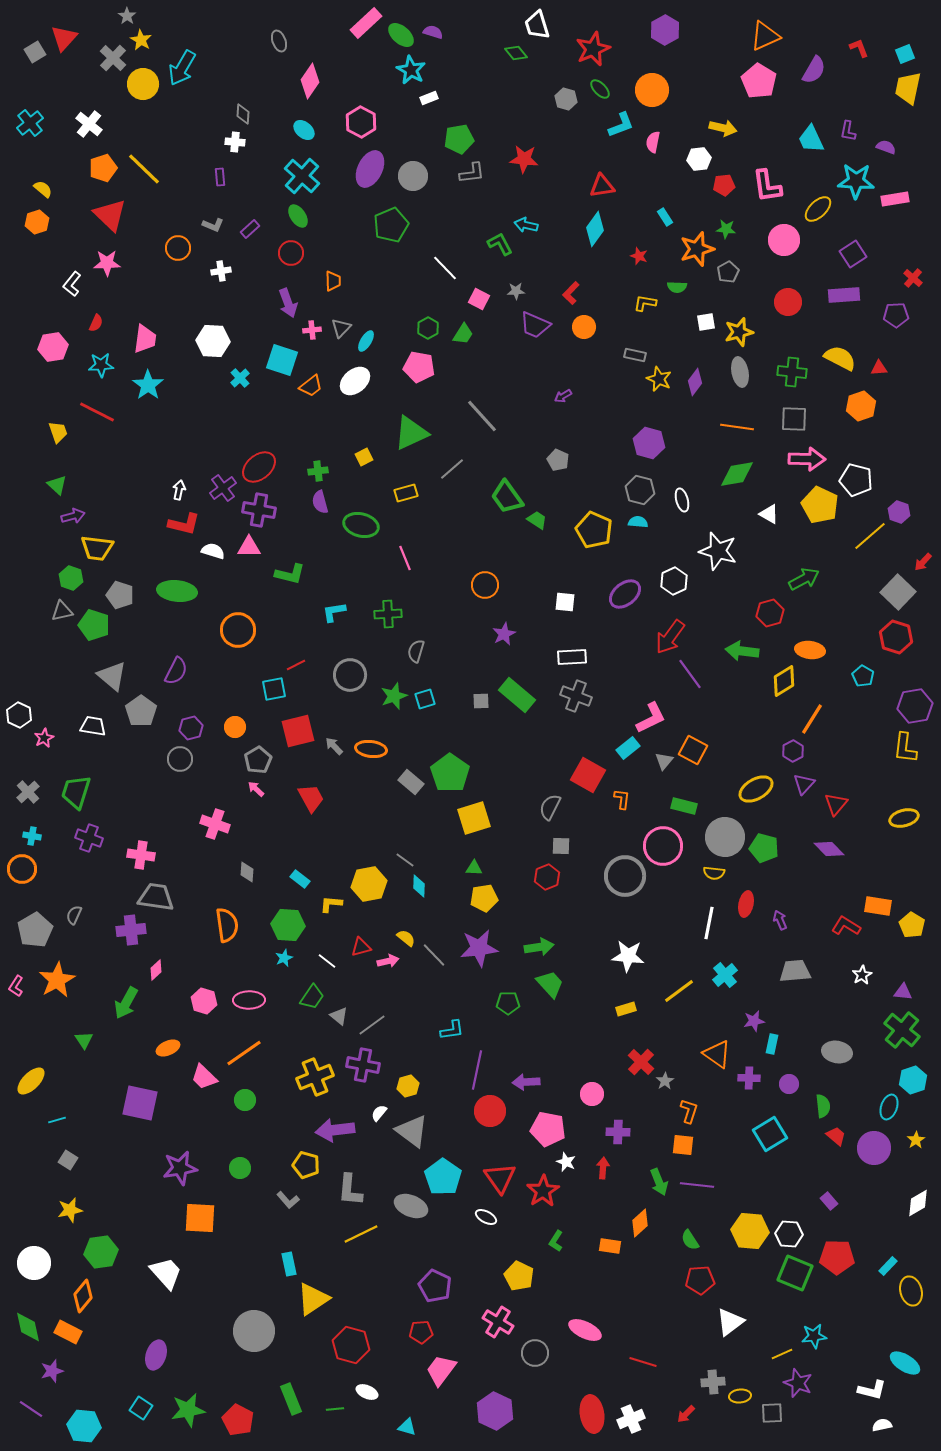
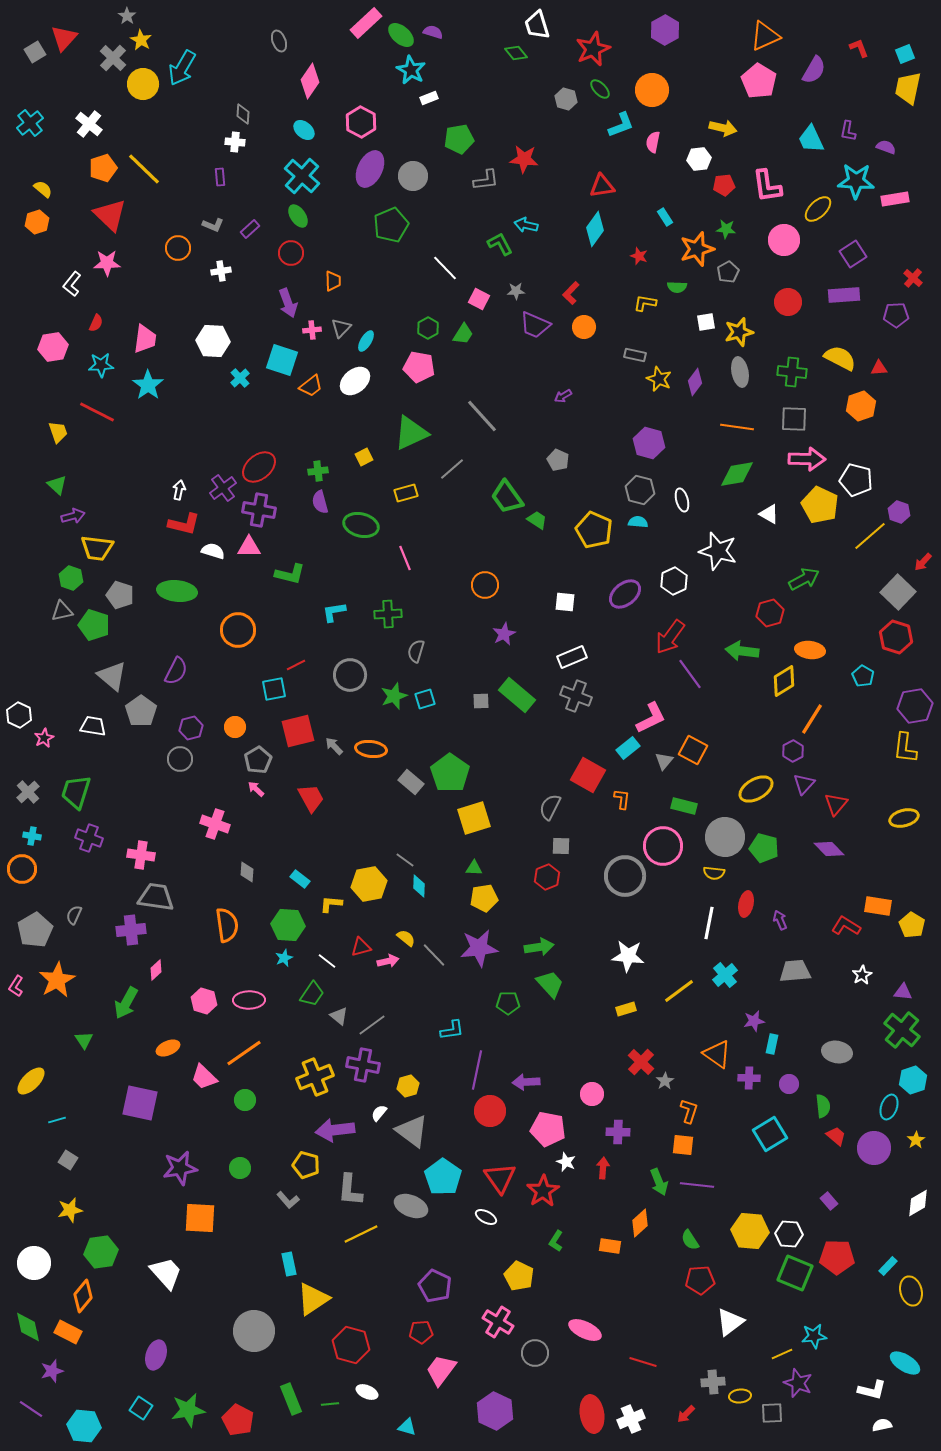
gray L-shape at (472, 173): moved 14 px right, 7 px down
white rectangle at (572, 657): rotated 20 degrees counterclockwise
green trapezoid at (312, 997): moved 3 px up
green line at (335, 1409): moved 5 px left, 5 px up
